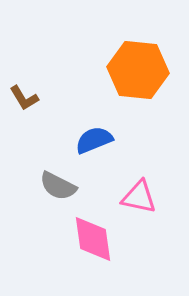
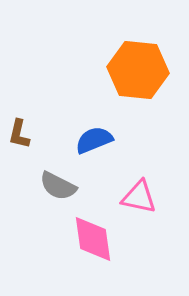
brown L-shape: moved 5 px left, 36 px down; rotated 44 degrees clockwise
